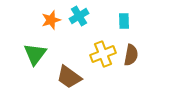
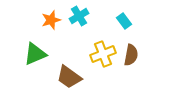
cyan rectangle: rotated 35 degrees counterclockwise
green triangle: rotated 30 degrees clockwise
